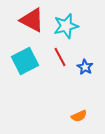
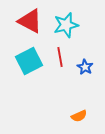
red triangle: moved 2 px left, 1 px down
cyan star: moved 1 px up
red line: rotated 18 degrees clockwise
cyan square: moved 4 px right
